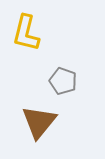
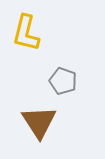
brown triangle: rotated 12 degrees counterclockwise
